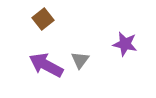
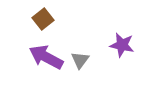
purple star: moved 3 px left, 1 px down
purple arrow: moved 8 px up
